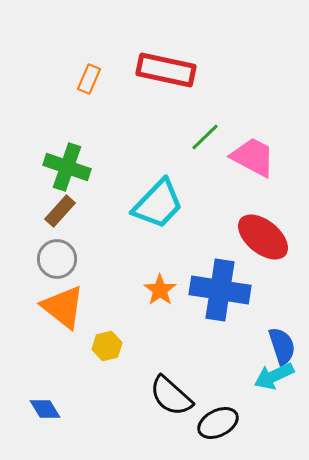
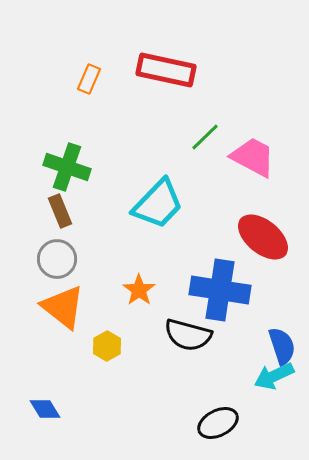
brown rectangle: rotated 64 degrees counterclockwise
orange star: moved 21 px left
yellow hexagon: rotated 16 degrees counterclockwise
black semicircle: moved 17 px right, 61 px up; rotated 27 degrees counterclockwise
